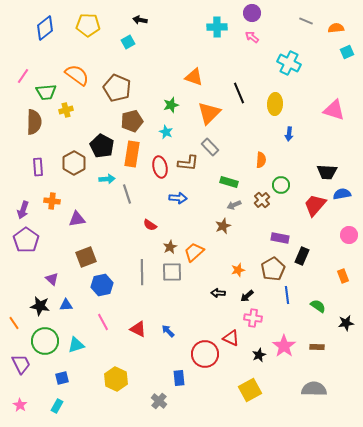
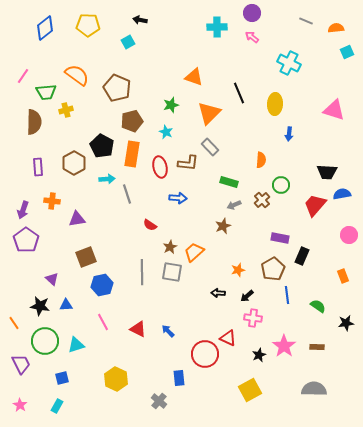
gray square at (172, 272): rotated 10 degrees clockwise
red triangle at (231, 338): moved 3 px left
